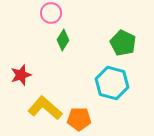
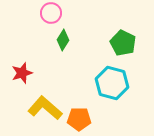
red star: moved 1 px right, 2 px up
